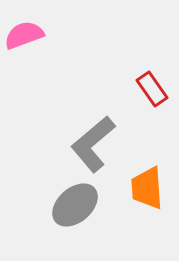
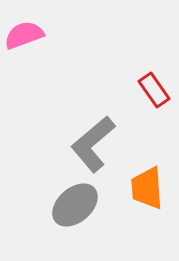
red rectangle: moved 2 px right, 1 px down
